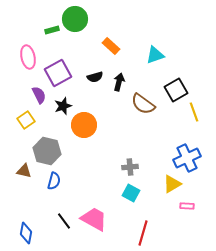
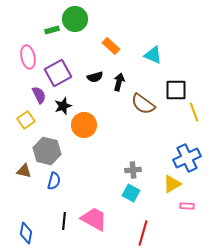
cyan triangle: moved 2 px left; rotated 42 degrees clockwise
black square: rotated 30 degrees clockwise
gray cross: moved 3 px right, 3 px down
black line: rotated 42 degrees clockwise
